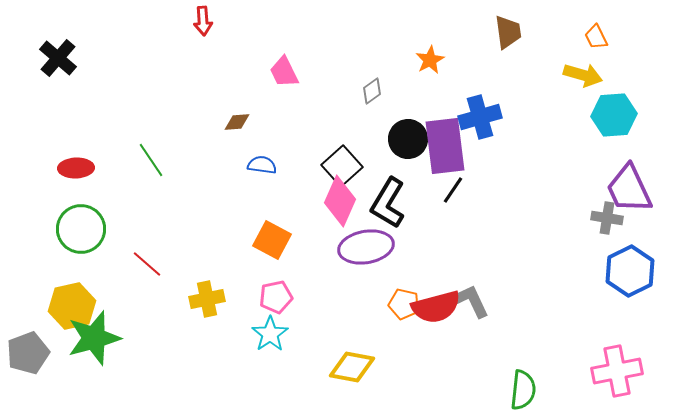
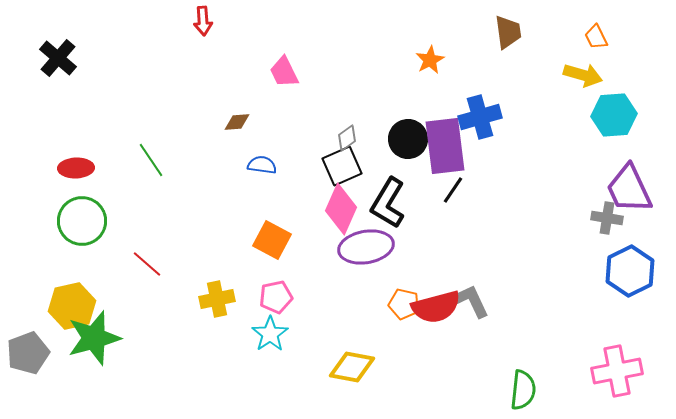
gray diamond: moved 25 px left, 47 px down
black square: rotated 18 degrees clockwise
pink diamond: moved 1 px right, 8 px down
green circle: moved 1 px right, 8 px up
yellow cross: moved 10 px right
